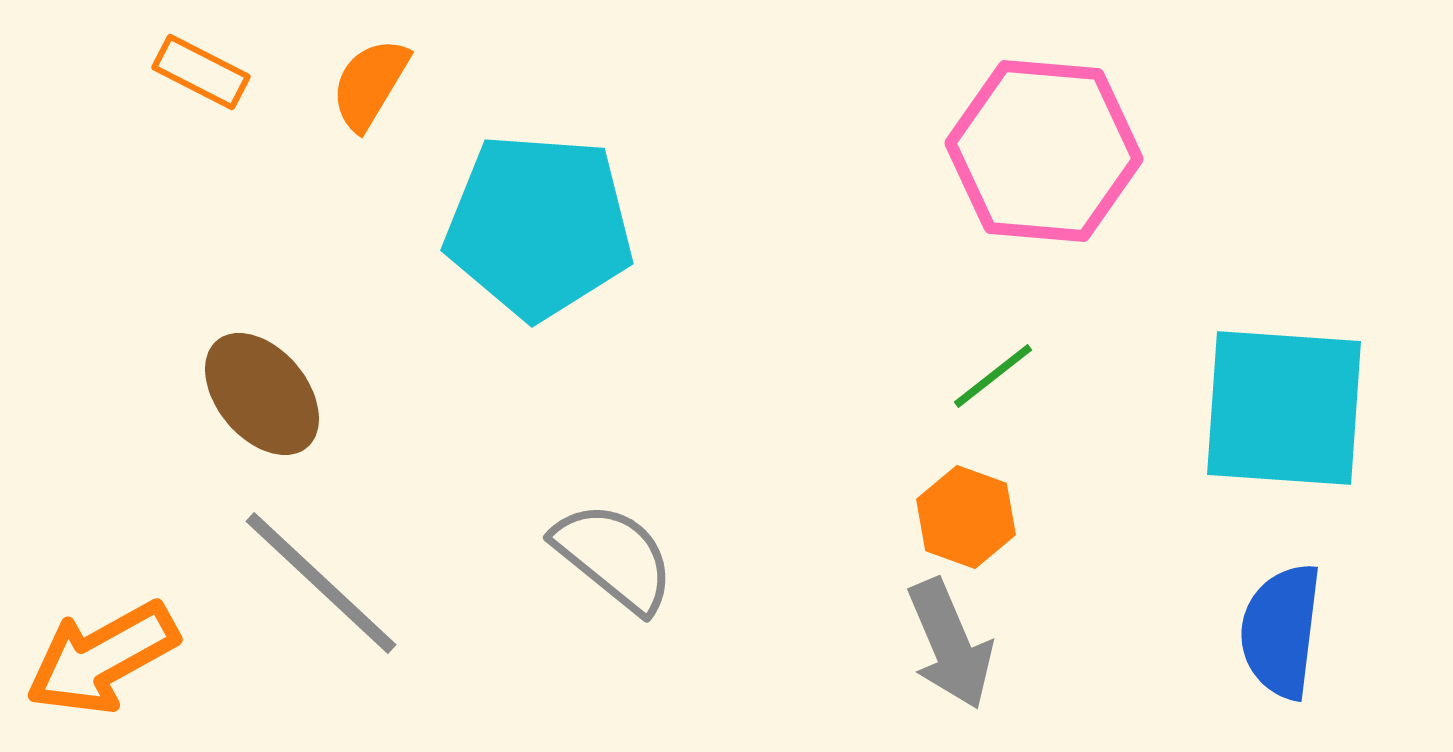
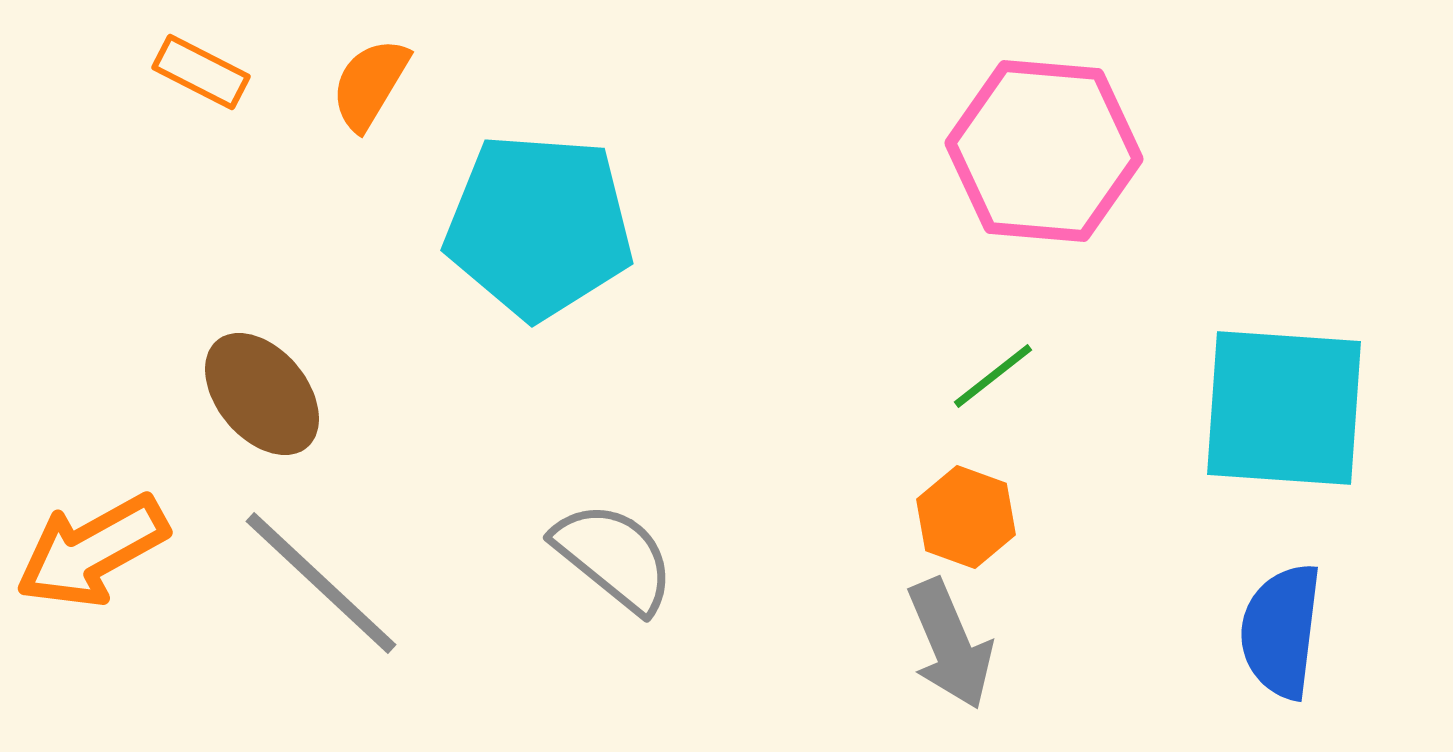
orange arrow: moved 10 px left, 107 px up
